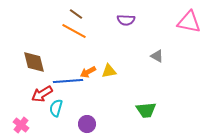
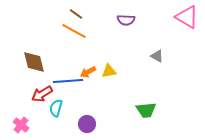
pink triangle: moved 2 px left, 5 px up; rotated 20 degrees clockwise
